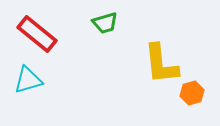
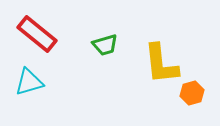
green trapezoid: moved 22 px down
cyan triangle: moved 1 px right, 2 px down
